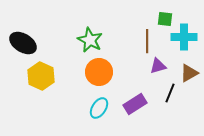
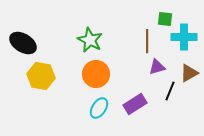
purple triangle: moved 1 px left, 1 px down
orange circle: moved 3 px left, 2 px down
yellow hexagon: rotated 16 degrees counterclockwise
black line: moved 2 px up
